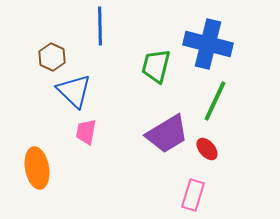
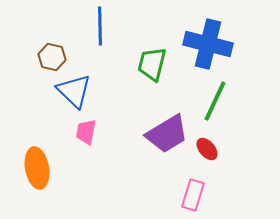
brown hexagon: rotated 12 degrees counterclockwise
green trapezoid: moved 4 px left, 2 px up
